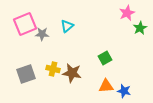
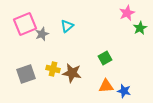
gray star: rotated 24 degrees counterclockwise
